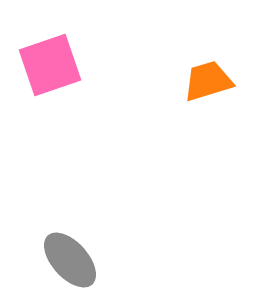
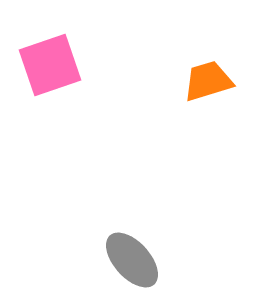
gray ellipse: moved 62 px right
